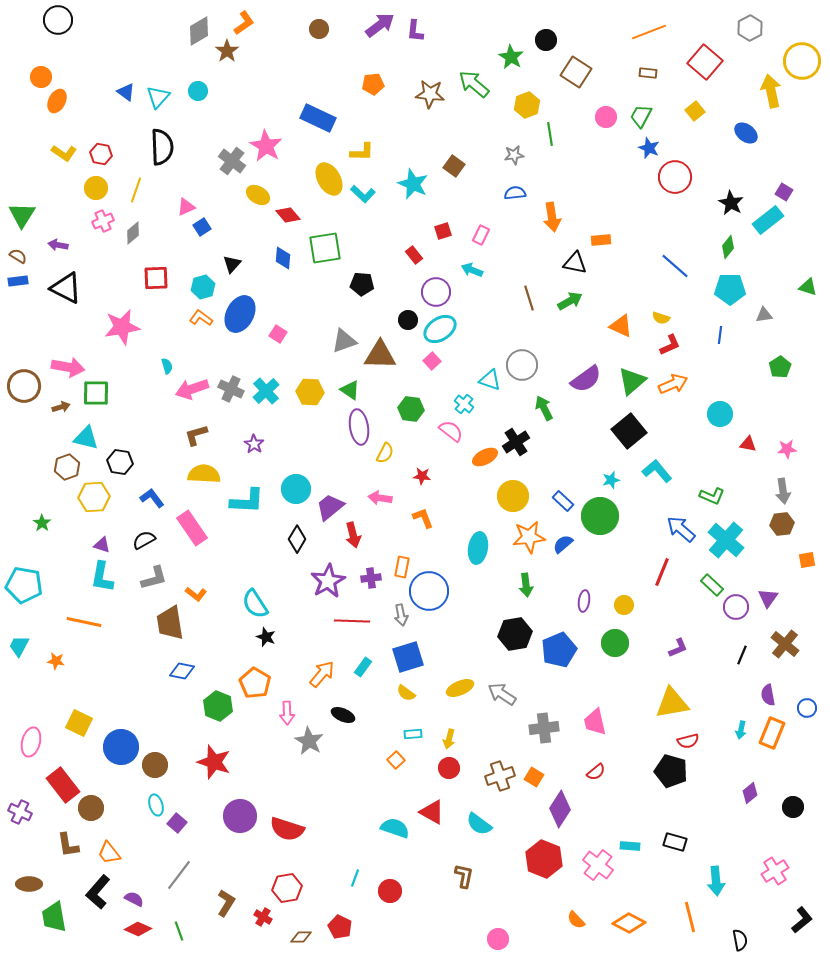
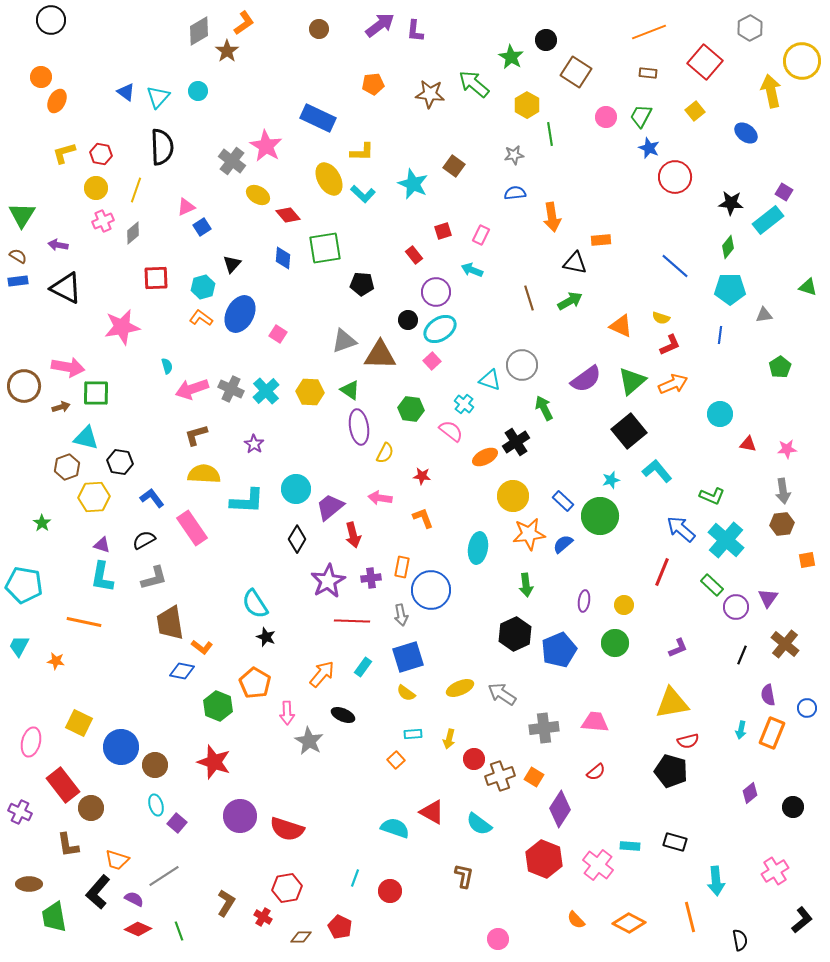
black circle at (58, 20): moved 7 px left
yellow hexagon at (527, 105): rotated 10 degrees counterclockwise
yellow L-shape at (64, 153): rotated 130 degrees clockwise
black star at (731, 203): rotated 25 degrees counterclockwise
orange star at (529, 537): moved 3 px up
blue circle at (429, 591): moved 2 px right, 1 px up
orange L-shape at (196, 594): moved 6 px right, 53 px down
black hexagon at (515, 634): rotated 16 degrees counterclockwise
pink trapezoid at (595, 722): rotated 108 degrees clockwise
red circle at (449, 768): moved 25 px right, 9 px up
orange trapezoid at (109, 853): moved 8 px right, 7 px down; rotated 35 degrees counterclockwise
gray line at (179, 875): moved 15 px left, 1 px down; rotated 20 degrees clockwise
